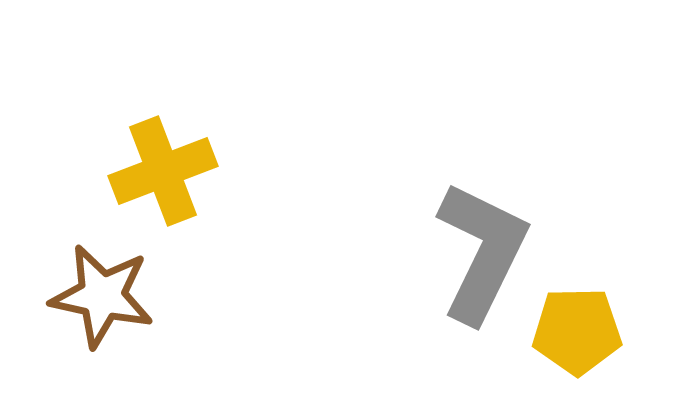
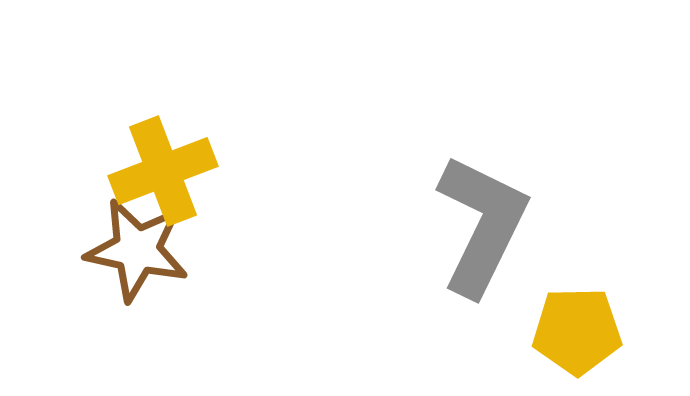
gray L-shape: moved 27 px up
brown star: moved 35 px right, 46 px up
